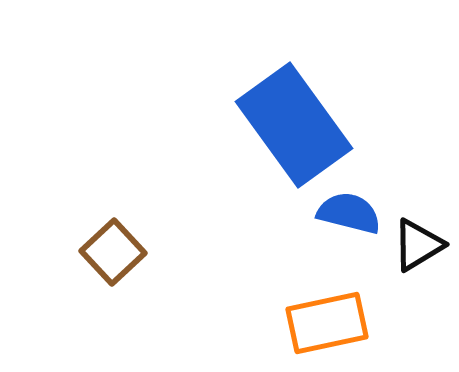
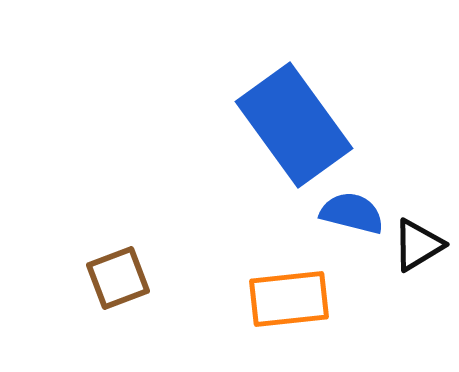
blue semicircle: moved 3 px right
brown square: moved 5 px right, 26 px down; rotated 22 degrees clockwise
orange rectangle: moved 38 px left, 24 px up; rotated 6 degrees clockwise
